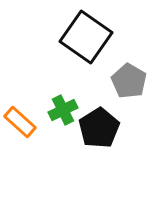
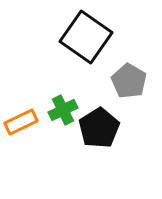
orange rectangle: moved 1 px right; rotated 68 degrees counterclockwise
